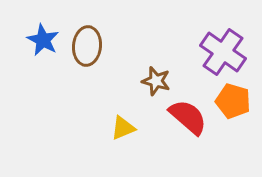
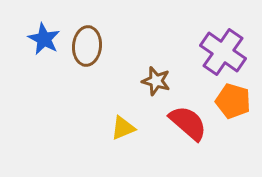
blue star: moved 1 px right, 1 px up
red semicircle: moved 6 px down
